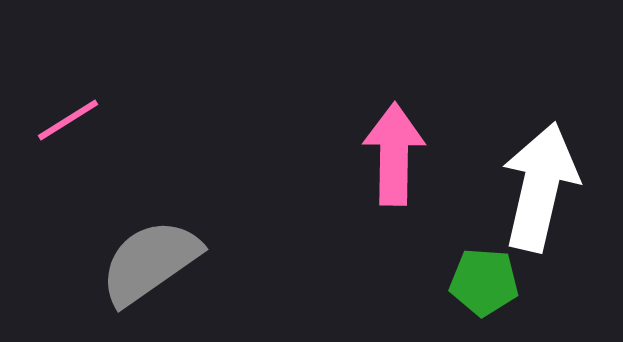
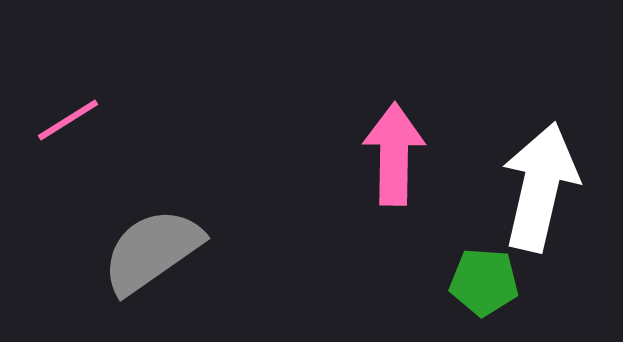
gray semicircle: moved 2 px right, 11 px up
